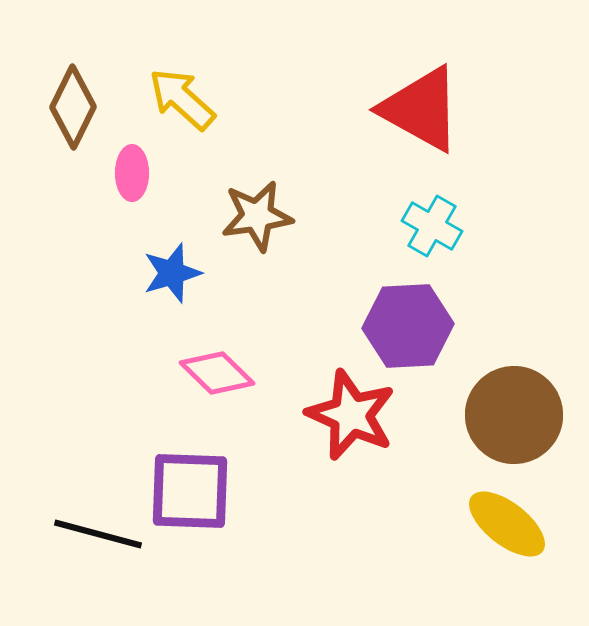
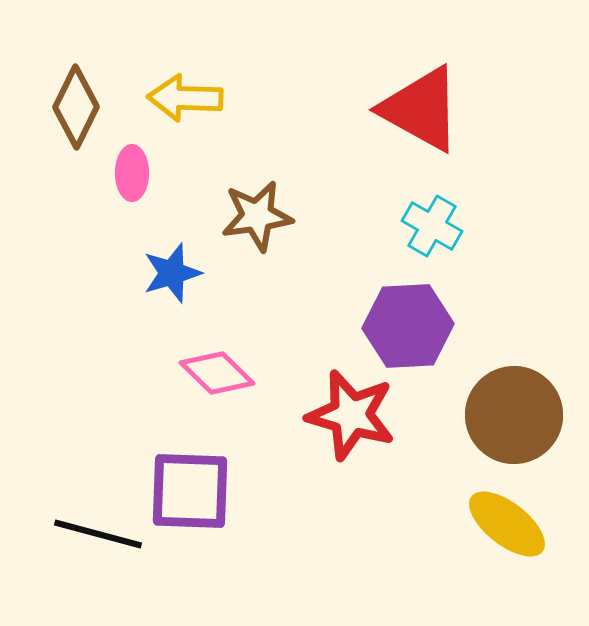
yellow arrow: moved 3 px right, 1 px up; rotated 40 degrees counterclockwise
brown diamond: moved 3 px right
red star: rotated 8 degrees counterclockwise
